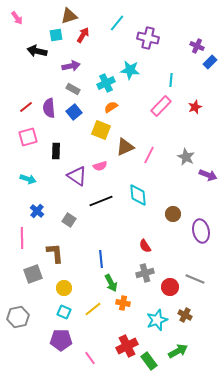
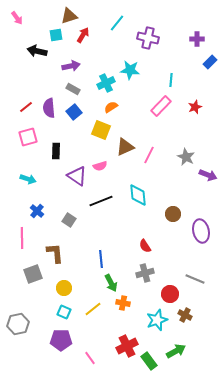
purple cross at (197, 46): moved 7 px up; rotated 24 degrees counterclockwise
red circle at (170, 287): moved 7 px down
gray hexagon at (18, 317): moved 7 px down
green arrow at (178, 351): moved 2 px left
